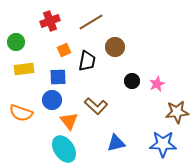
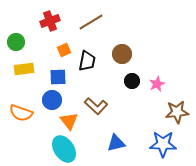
brown circle: moved 7 px right, 7 px down
